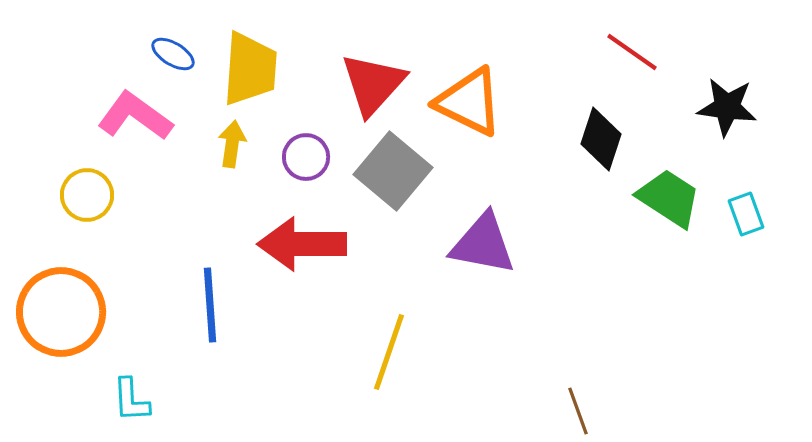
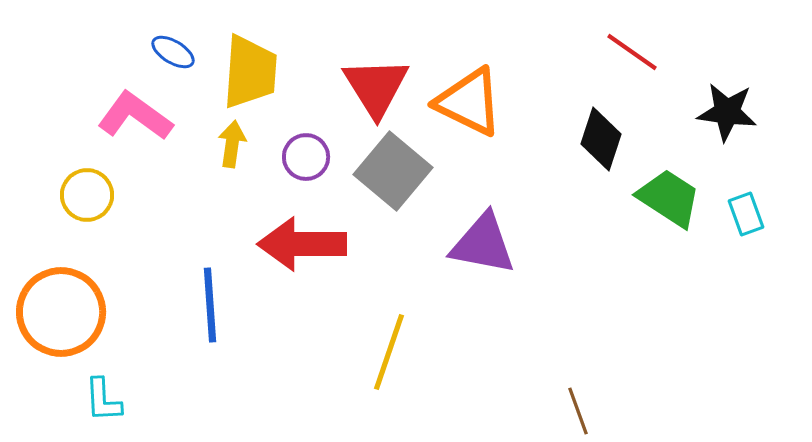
blue ellipse: moved 2 px up
yellow trapezoid: moved 3 px down
red triangle: moved 3 px right, 3 px down; rotated 14 degrees counterclockwise
black star: moved 5 px down
cyan L-shape: moved 28 px left
